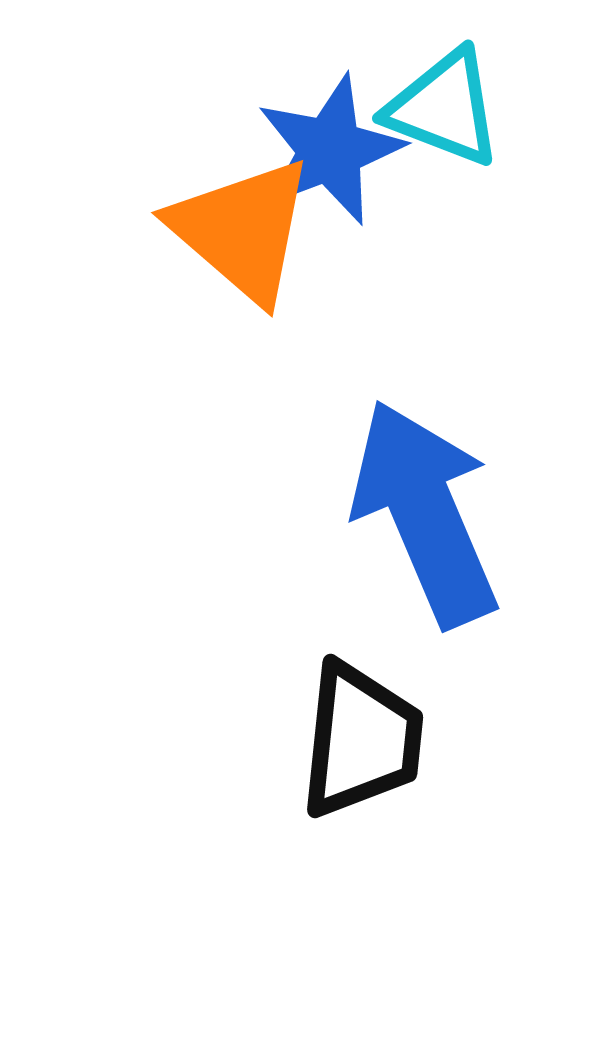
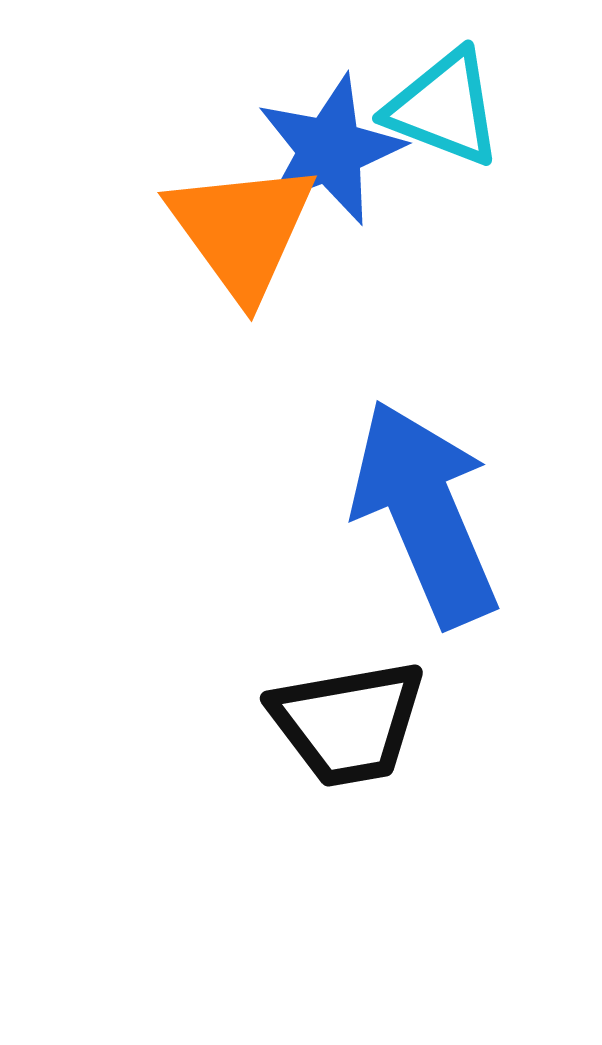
orange triangle: rotated 13 degrees clockwise
black trapezoid: moved 13 px left, 17 px up; rotated 74 degrees clockwise
